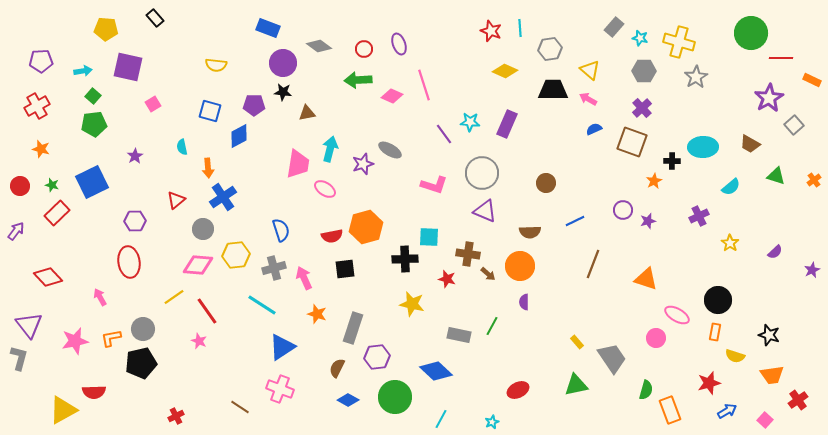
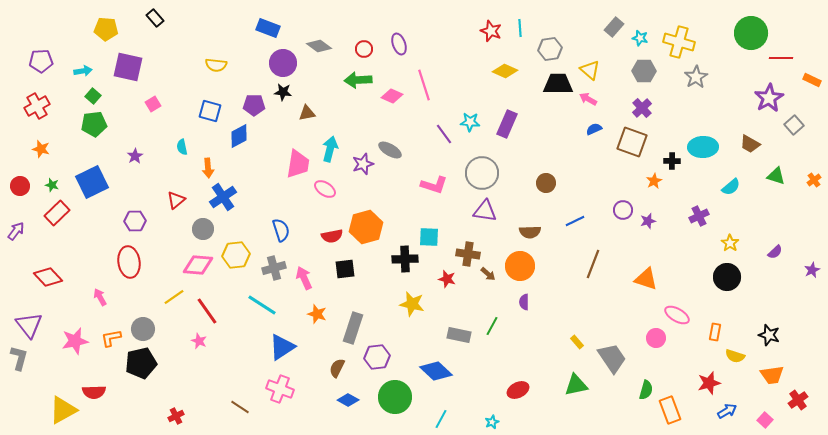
black trapezoid at (553, 90): moved 5 px right, 6 px up
purple triangle at (485, 211): rotated 15 degrees counterclockwise
black circle at (718, 300): moved 9 px right, 23 px up
